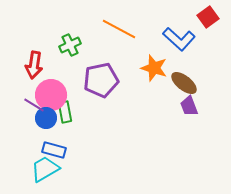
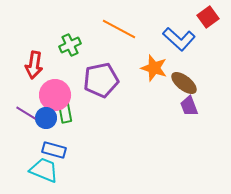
pink circle: moved 4 px right
purple line: moved 8 px left, 8 px down
cyan trapezoid: moved 1 px left, 1 px down; rotated 52 degrees clockwise
